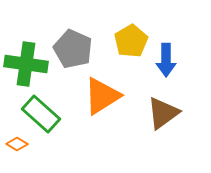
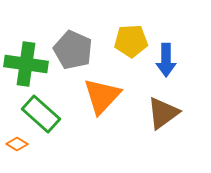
yellow pentagon: rotated 28 degrees clockwise
gray pentagon: moved 1 px down
orange triangle: rotated 15 degrees counterclockwise
